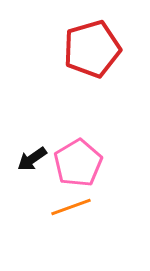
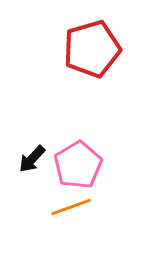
black arrow: rotated 12 degrees counterclockwise
pink pentagon: moved 2 px down
